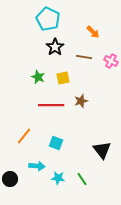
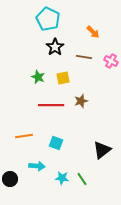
orange line: rotated 42 degrees clockwise
black triangle: rotated 30 degrees clockwise
cyan star: moved 4 px right
